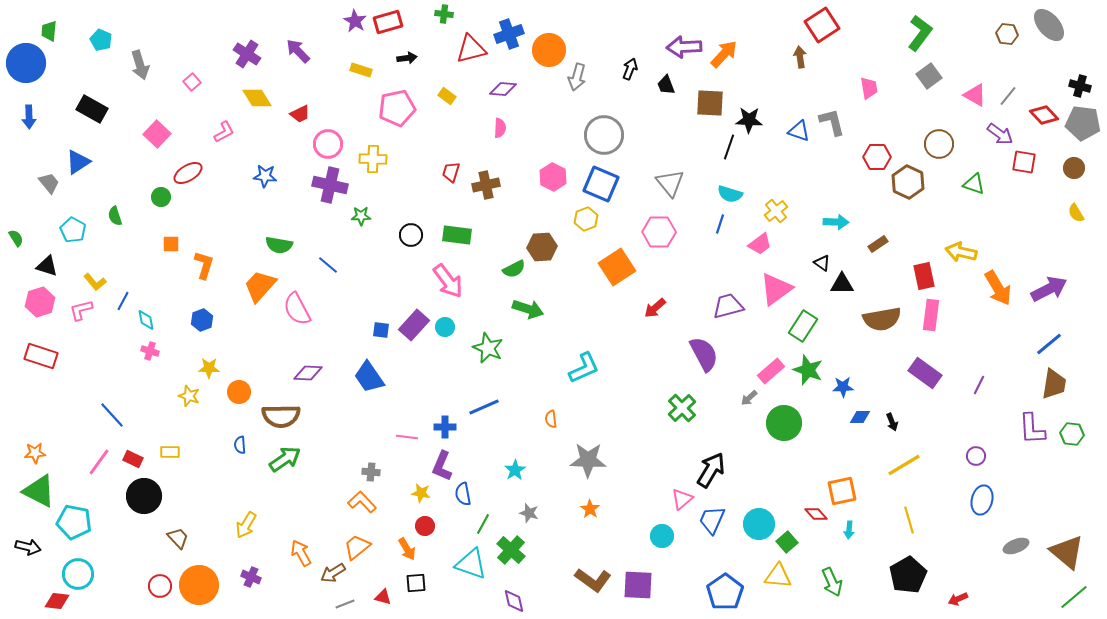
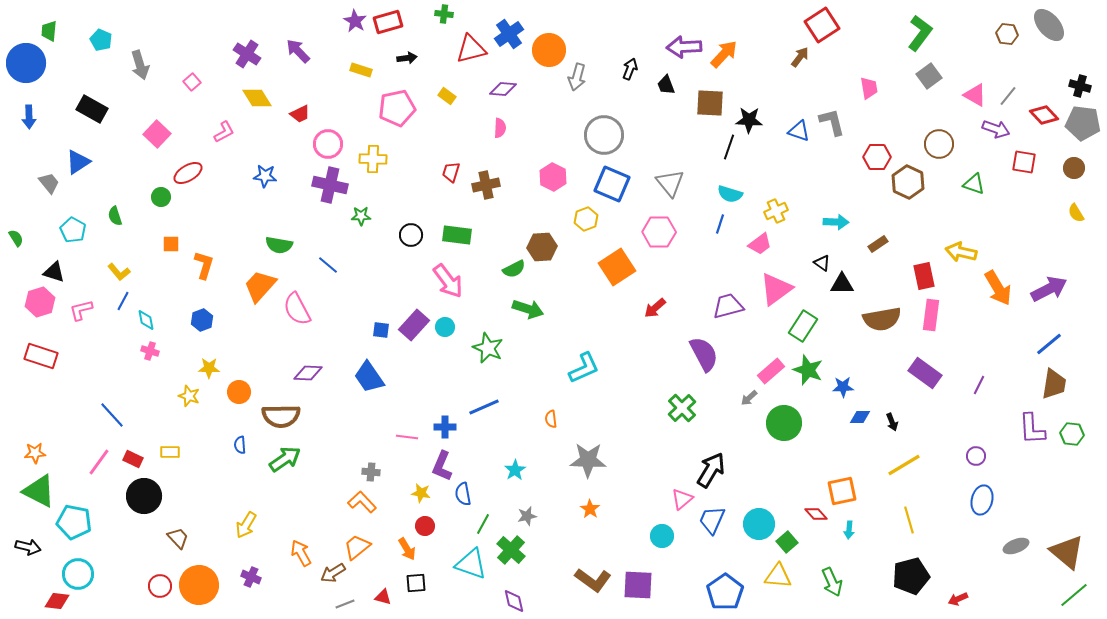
blue cross at (509, 34): rotated 16 degrees counterclockwise
brown arrow at (800, 57): rotated 45 degrees clockwise
purple arrow at (1000, 134): moved 4 px left, 5 px up; rotated 16 degrees counterclockwise
blue square at (601, 184): moved 11 px right
yellow cross at (776, 211): rotated 15 degrees clockwise
black triangle at (47, 266): moved 7 px right, 6 px down
yellow L-shape at (95, 282): moved 24 px right, 10 px up
gray star at (529, 513): moved 2 px left, 3 px down; rotated 30 degrees counterclockwise
black pentagon at (908, 575): moved 3 px right, 1 px down; rotated 15 degrees clockwise
green line at (1074, 597): moved 2 px up
